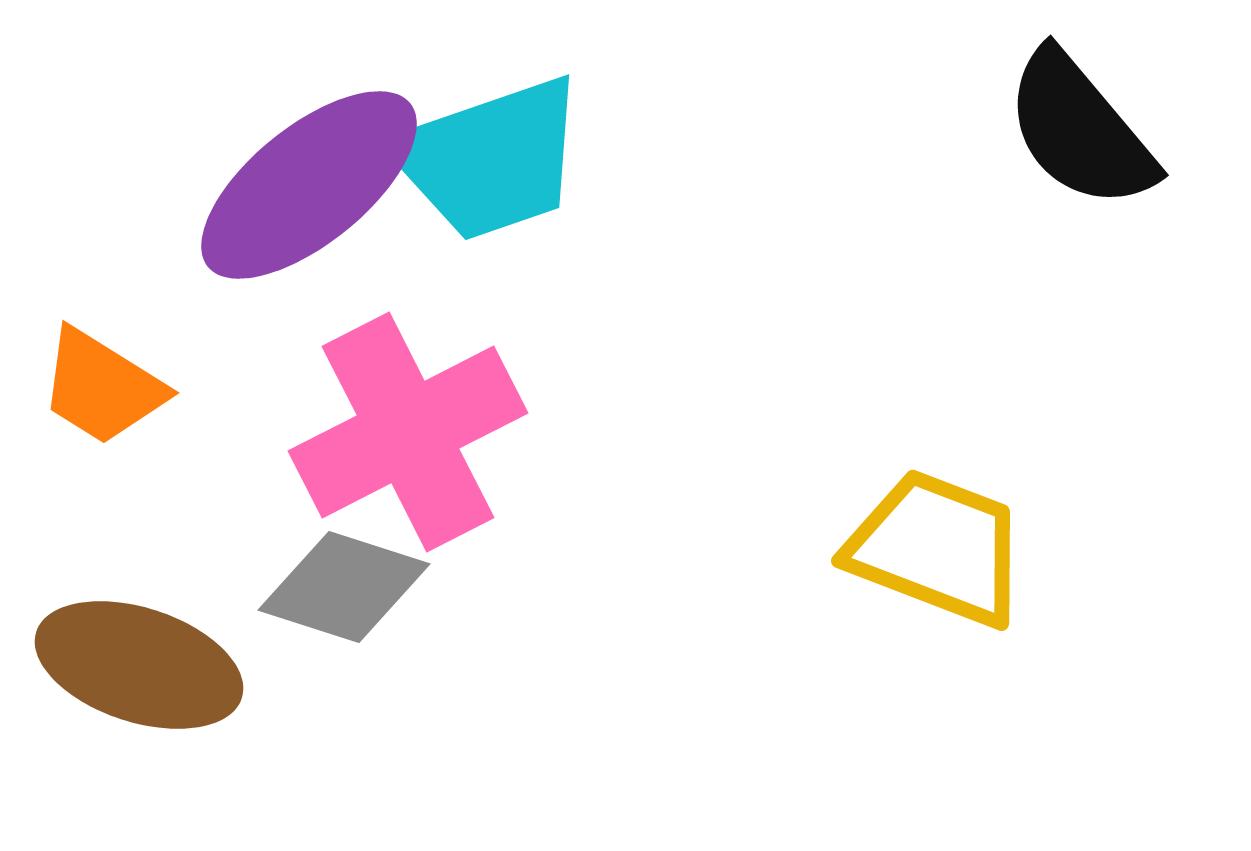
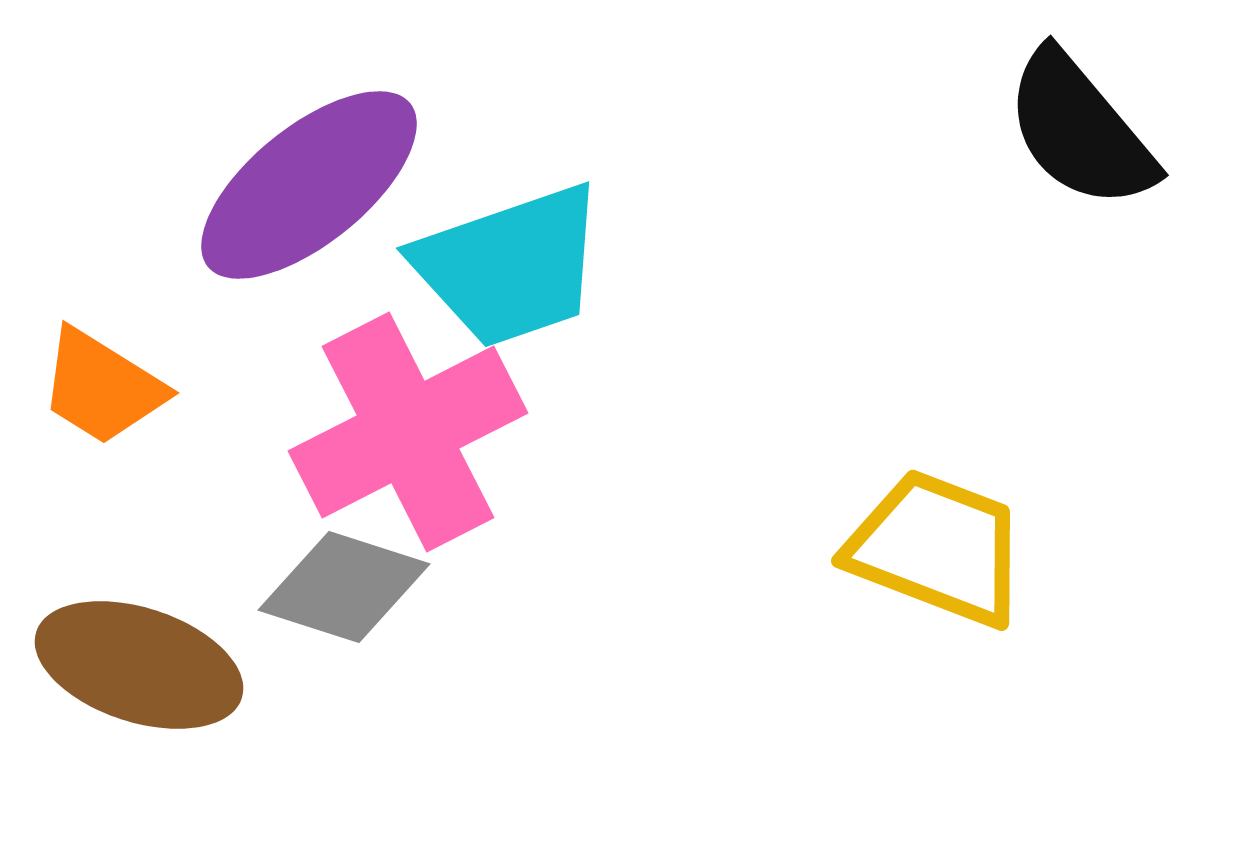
cyan trapezoid: moved 20 px right, 107 px down
